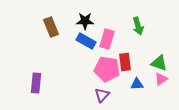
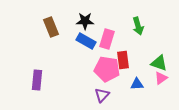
red rectangle: moved 2 px left, 2 px up
pink triangle: moved 1 px up
purple rectangle: moved 1 px right, 3 px up
